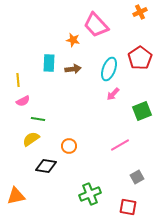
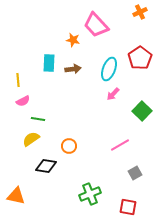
green square: rotated 24 degrees counterclockwise
gray square: moved 2 px left, 4 px up
orange triangle: rotated 24 degrees clockwise
